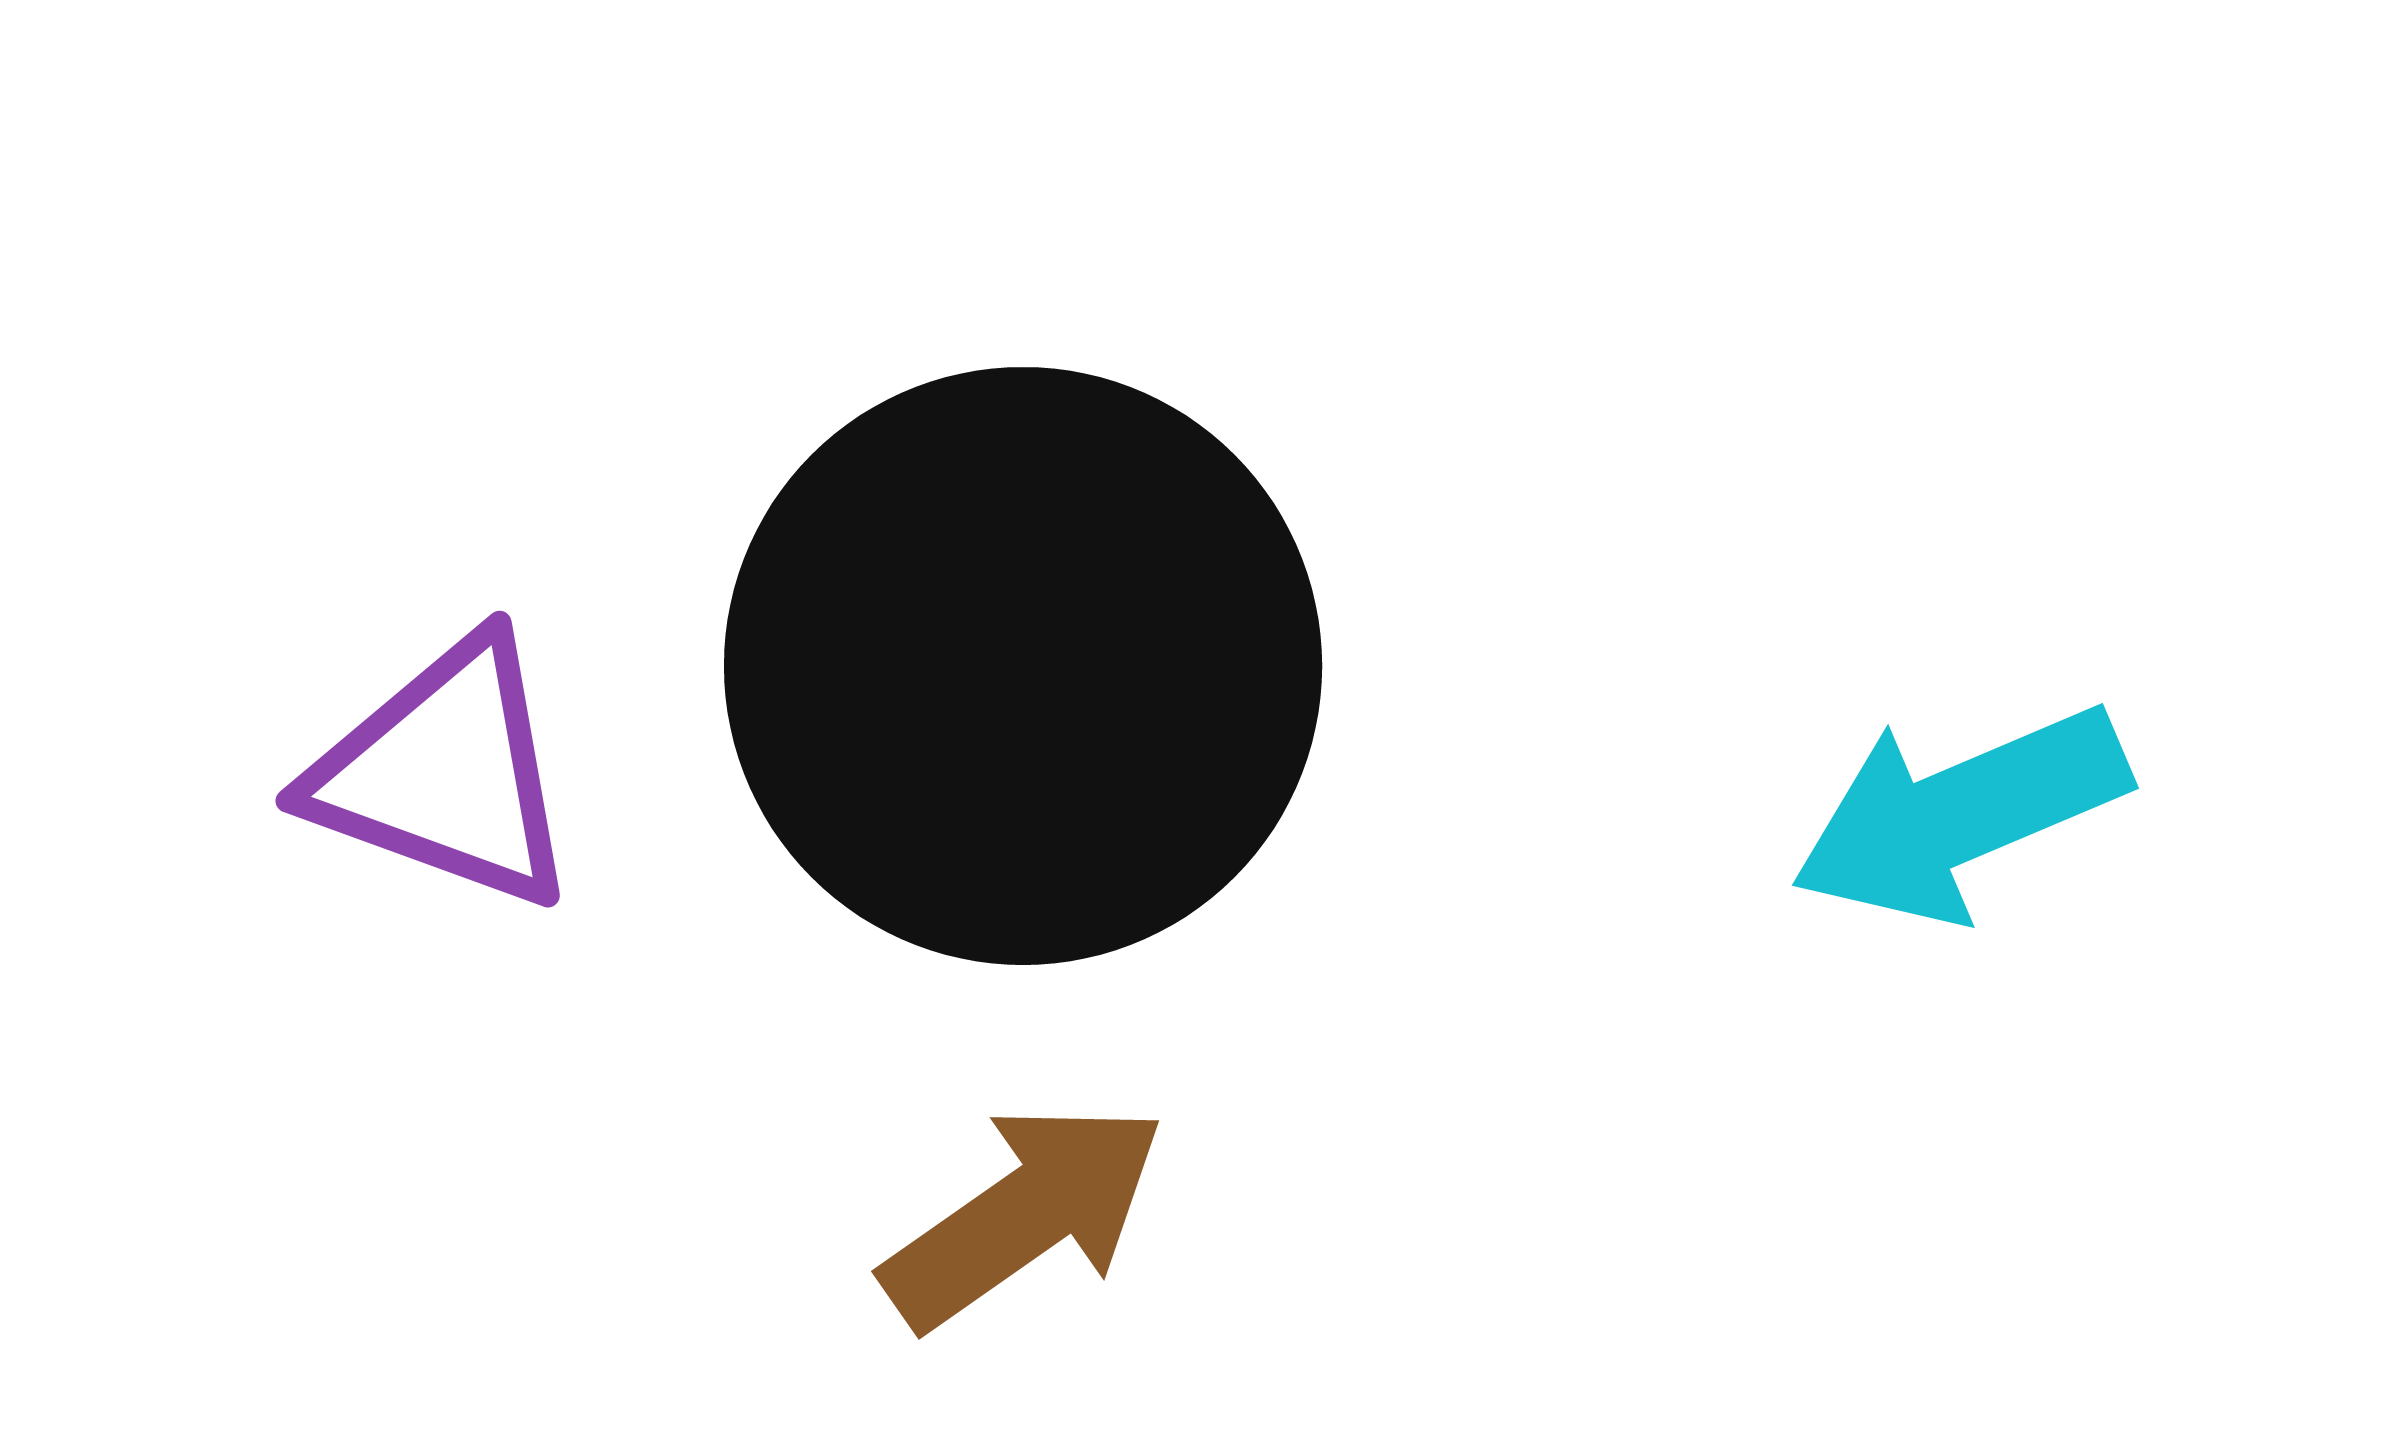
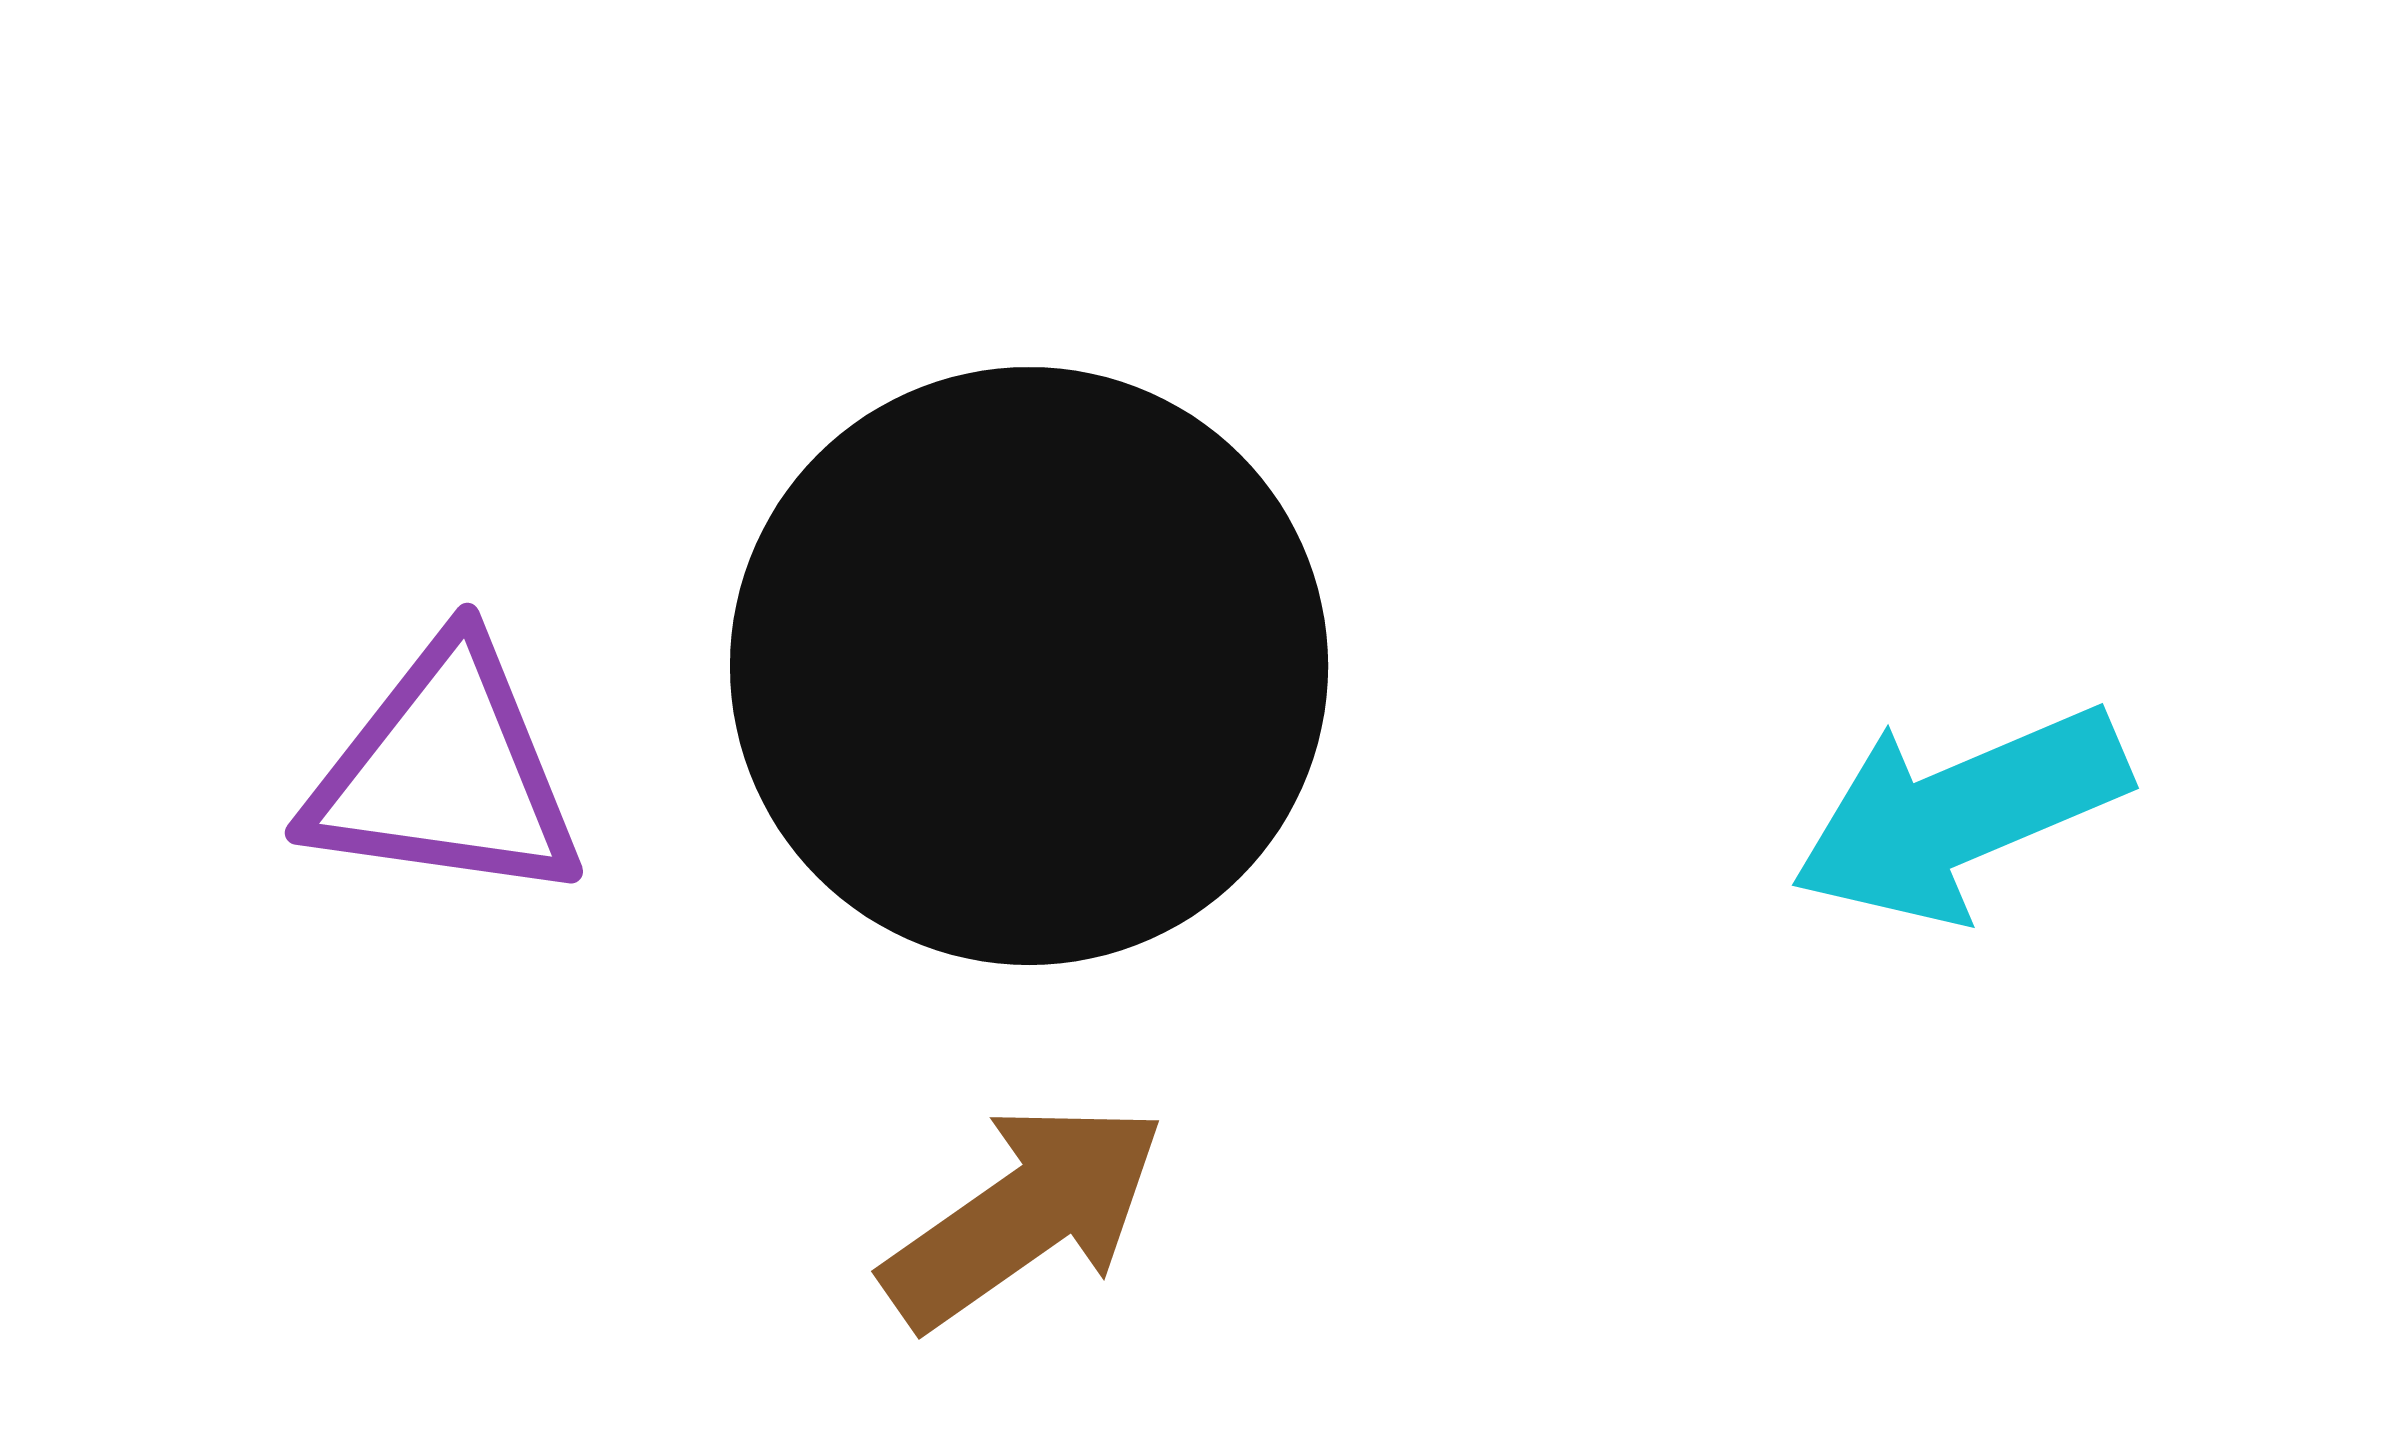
black circle: moved 6 px right
purple triangle: rotated 12 degrees counterclockwise
